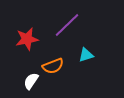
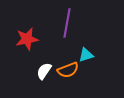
purple line: moved 2 px up; rotated 36 degrees counterclockwise
orange semicircle: moved 15 px right, 4 px down
white semicircle: moved 13 px right, 10 px up
